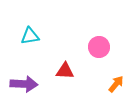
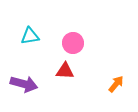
pink circle: moved 26 px left, 4 px up
purple arrow: rotated 12 degrees clockwise
